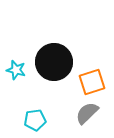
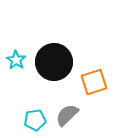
cyan star: moved 10 px up; rotated 18 degrees clockwise
orange square: moved 2 px right
gray semicircle: moved 20 px left, 2 px down
